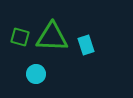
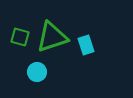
green triangle: rotated 20 degrees counterclockwise
cyan circle: moved 1 px right, 2 px up
